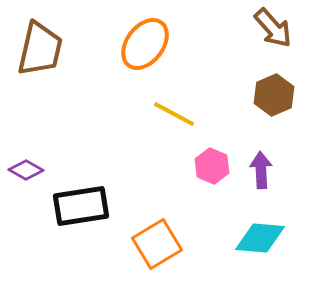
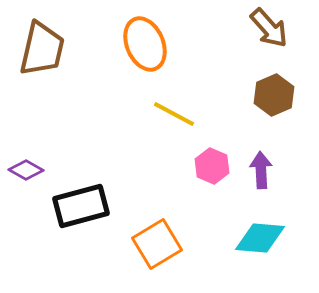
brown arrow: moved 4 px left
orange ellipse: rotated 60 degrees counterclockwise
brown trapezoid: moved 2 px right
black rectangle: rotated 6 degrees counterclockwise
